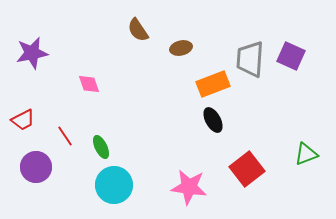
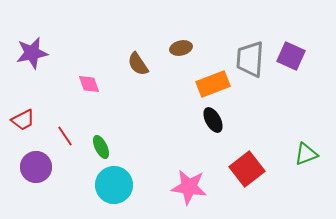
brown semicircle: moved 34 px down
